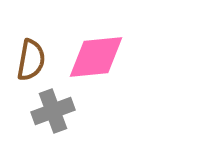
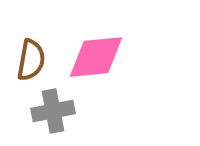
gray cross: rotated 9 degrees clockwise
